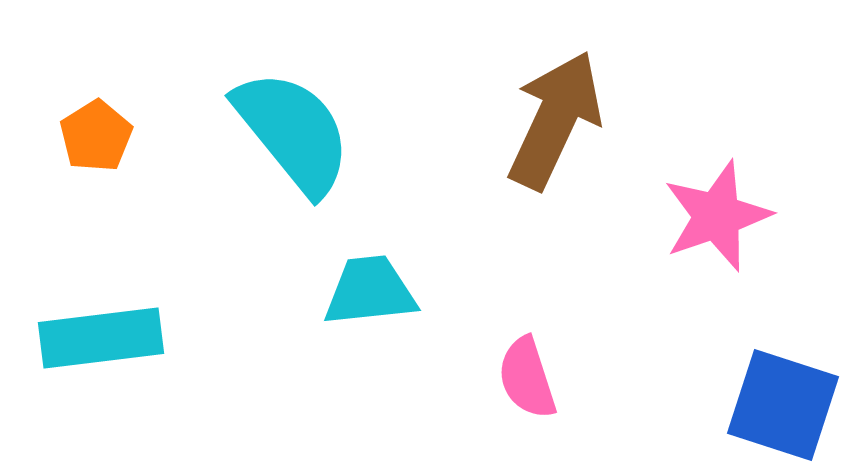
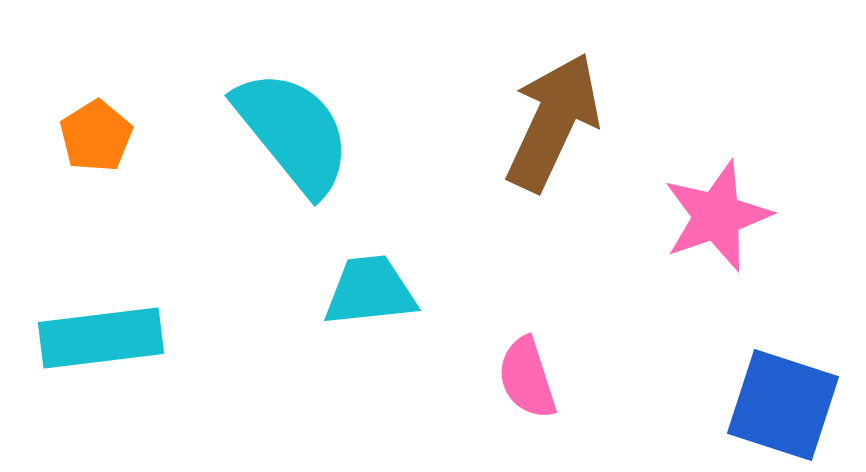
brown arrow: moved 2 px left, 2 px down
